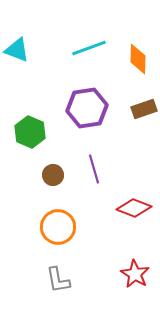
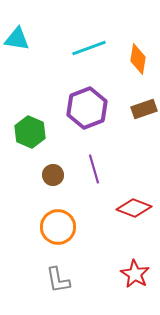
cyan triangle: moved 11 px up; rotated 12 degrees counterclockwise
orange diamond: rotated 8 degrees clockwise
purple hexagon: rotated 12 degrees counterclockwise
